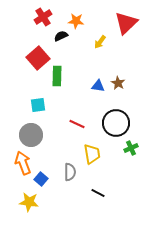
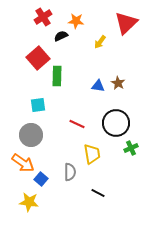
orange arrow: rotated 145 degrees clockwise
